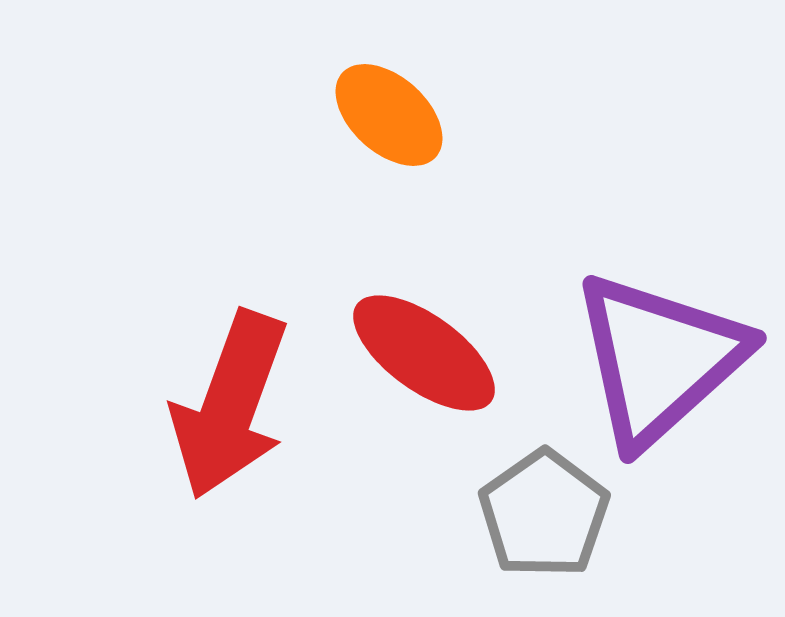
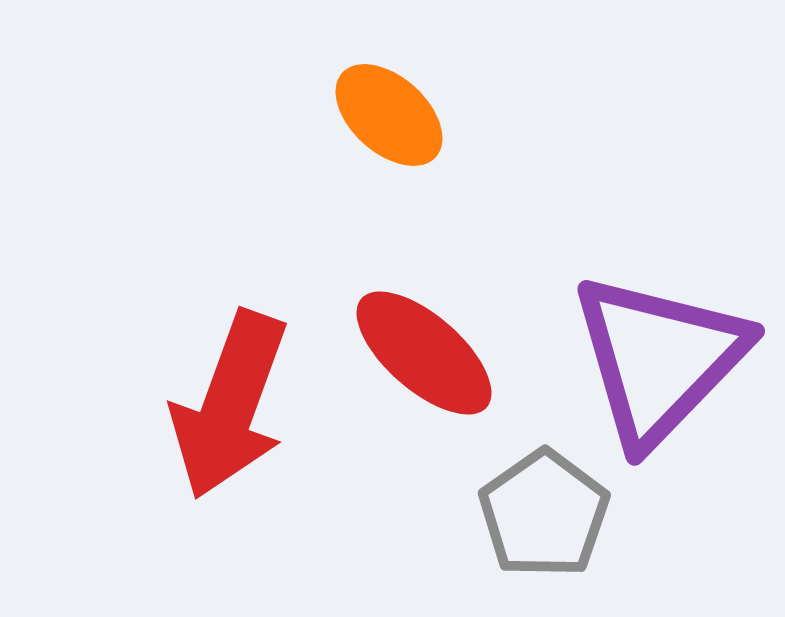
red ellipse: rotated 5 degrees clockwise
purple triangle: rotated 4 degrees counterclockwise
